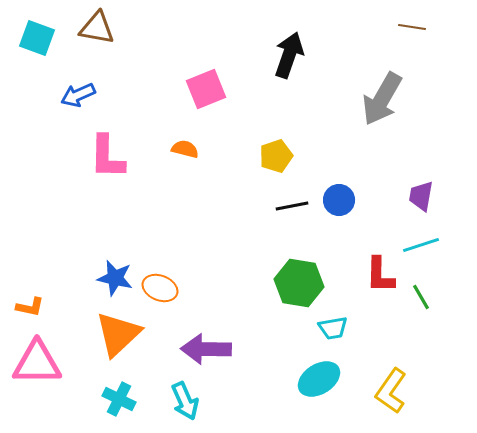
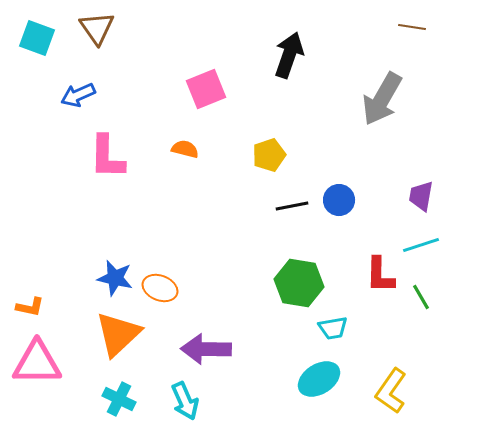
brown triangle: rotated 45 degrees clockwise
yellow pentagon: moved 7 px left, 1 px up
